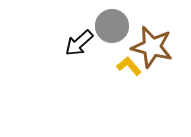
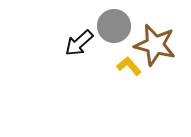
gray circle: moved 2 px right
brown star: moved 3 px right, 2 px up
